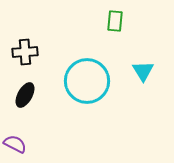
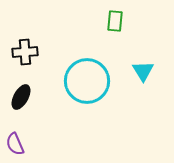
black ellipse: moved 4 px left, 2 px down
purple semicircle: rotated 140 degrees counterclockwise
